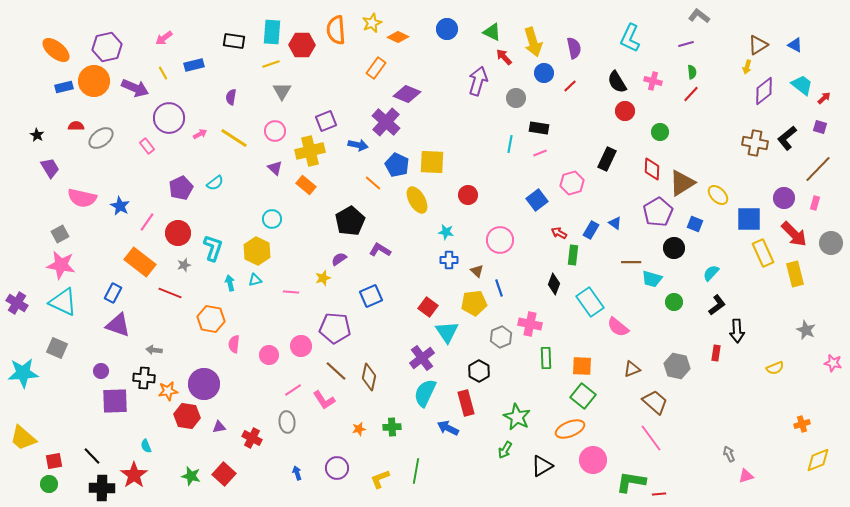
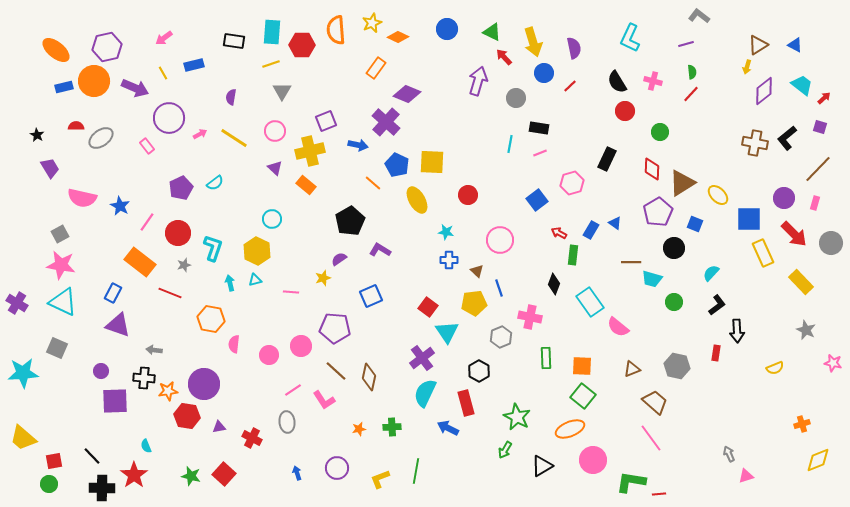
yellow rectangle at (795, 274): moved 6 px right, 8 px down; rotated 30 degrees counterclockwise
pink cross at (530, 324): moved 7 px up
